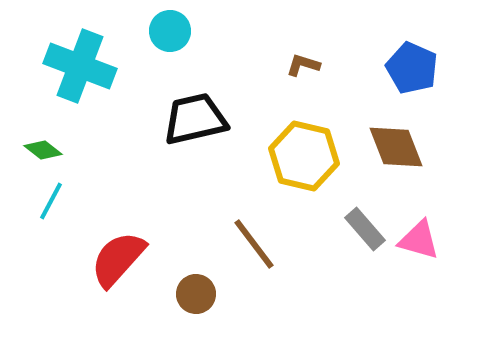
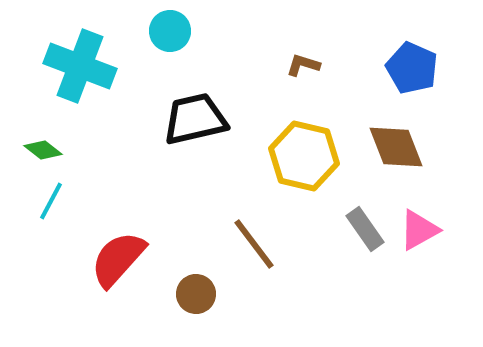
gray rectangle: rotated 6 degrees clockwise
pink triangle: moved 10 px up; rotated 45 degrees counterclockwise
